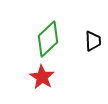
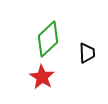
black trapezoid: moved 6 px left, 12 px down
